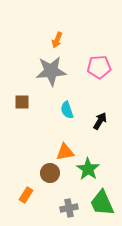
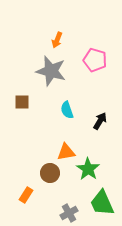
pink pentagon: moved 4 px left, 7 px up; rotated 20 degrees clockwise
gray star: rotated 20 degrees clockwise
orange triangle: moved 1 px right
gray cross: moved 5 px down; rotated 18 degrees counterclockwise
